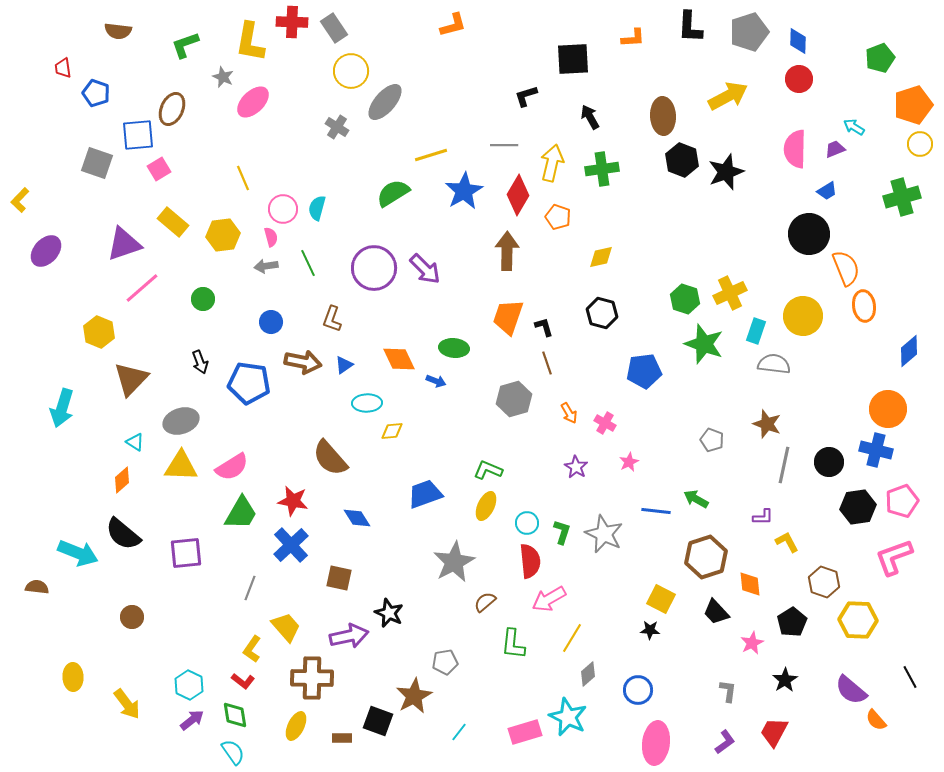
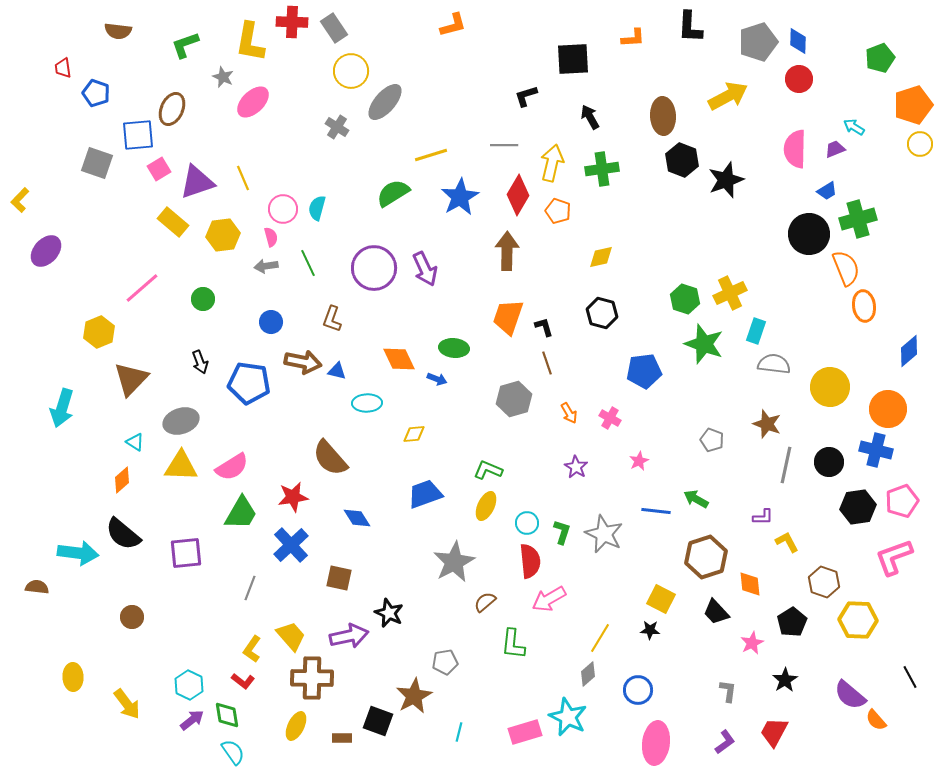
gray pentagon at (749, 32): moved 9 px right, 10 px down
black star at (726, 172): moved 8 px down
blue star at (464, 191): moved 4 px left, 6 px down
green cross at (902, 197): moved 44 px left, 22 px down
orange pentagon at (558, 217): moved 6 px up
purple triangle at (124, 244): moved 73 px right, 62 px up
purple arrow at (425, 269): rotated 20 degrees clockwise
yellow circle at (803, 316): moved 27 px right, 71 px down
yellow hexagon at (99, 332): rotated 16 degrees clockwise
blue triangle at (344, 365): moved 7 px left, 6 px down; rotated 48 degrees clockwise
blue arrow at (436, 381): moved 1 px right, 2 px up
pink cross at (605, 423): moved 5 px right, 5 px up
yellow diamond at (392, 431): moved 22 px right, 3 px down
pink star at (629, 462): moved 10 px right, 1 px up
gray line at (784, 465): moved 2 px right
red star at (293, 501): moved 4 px up; rotated 20 degrees counterclockwise
cyan arrow at (78, 553): rotated 15 degrees counterclockwise
yellow trapezoid at (286, 627): moved 5 px right, 9 px down
yellow line at (572, 638): moved 28 px right
purple semicircle at (851, 690): moved 1 px left, 5 px down
green diamond at (235, 715): moved 8 px left
cyan line at (459, 732): rotated 24 degrees counterclockwise
